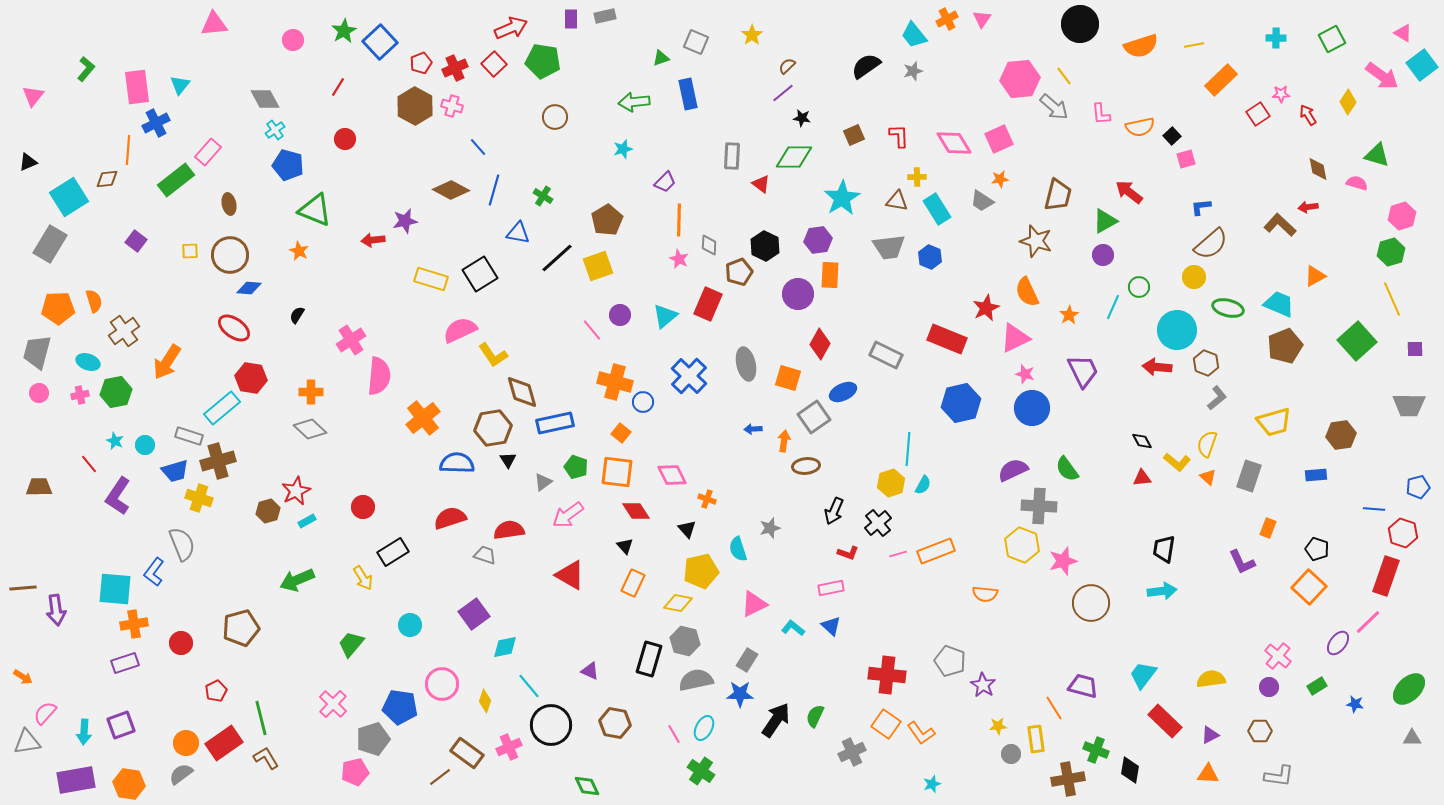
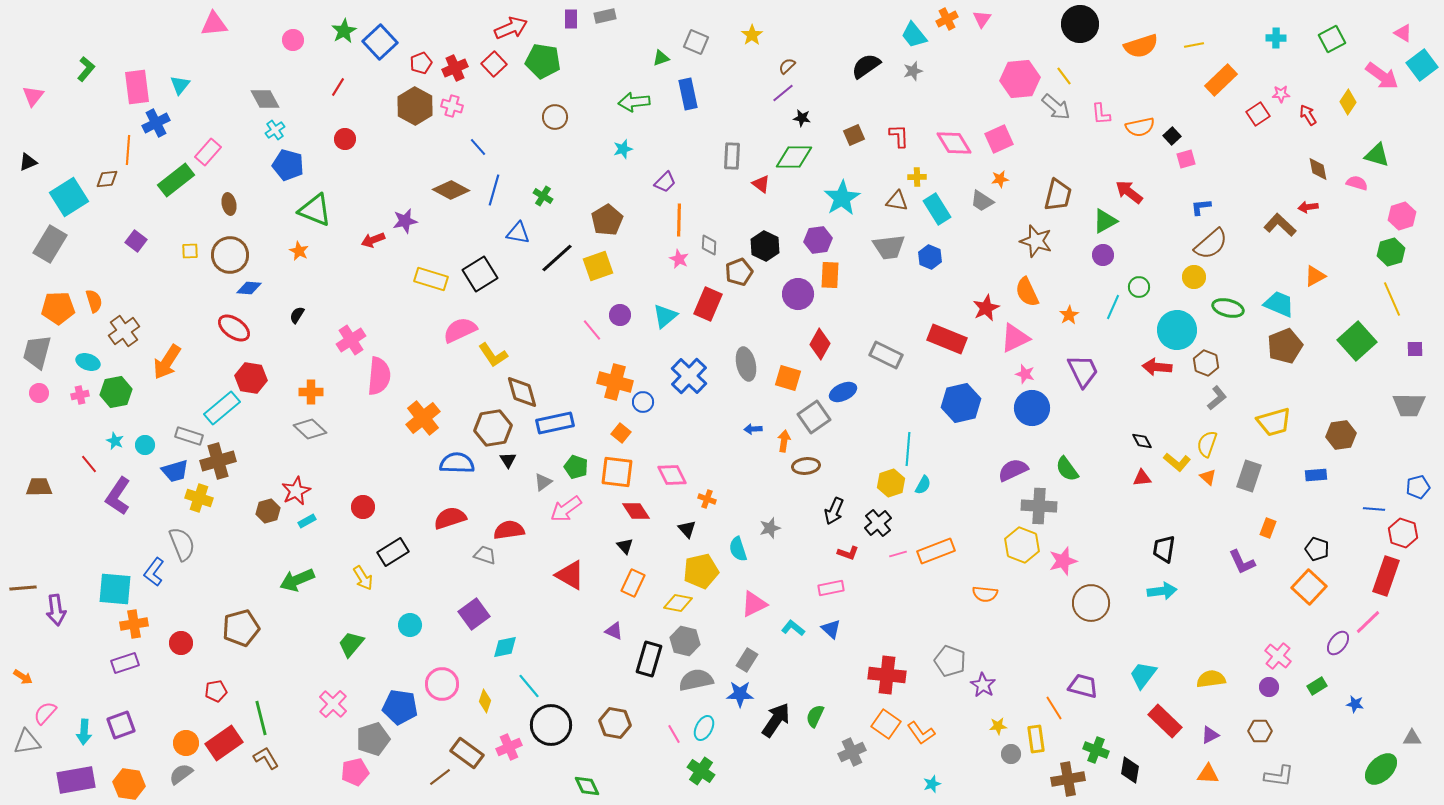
gray arrow at (1054, 107): moved 2 px right
red arrow at (373, 240): rotated 15 degrees counterclockwise
pink arrow at (568, 515): moved 2 px left, 6 px up
blue triangle at (831, 626): moved 3 px down
purple triangle at (590, 671): moved 24 px right, 40 px up
green ellipse at (1409, 689): moved 28 px left, 80 px down
red pentagon at (216, 691): rotated 15 degrees clockwise
